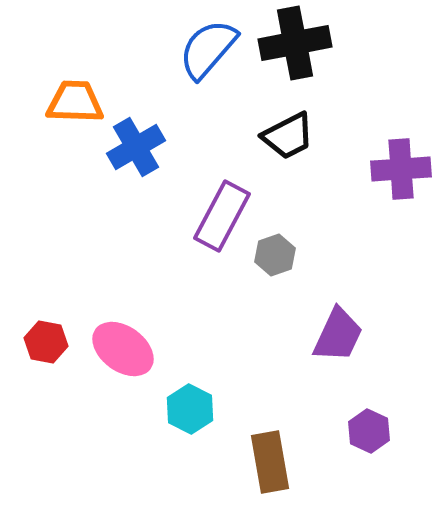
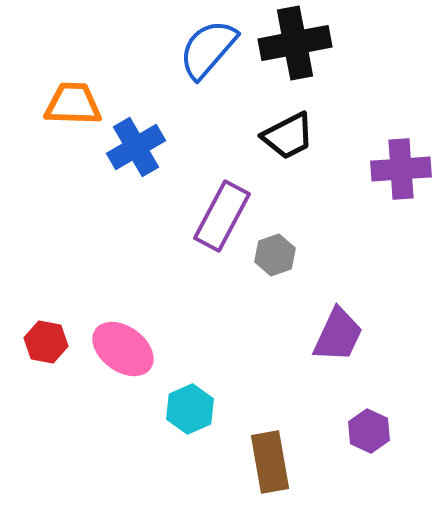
orange trapezoid: moved 2 px left, 2 px down
cyan hexagon: rotated 9 degrees clockwise
